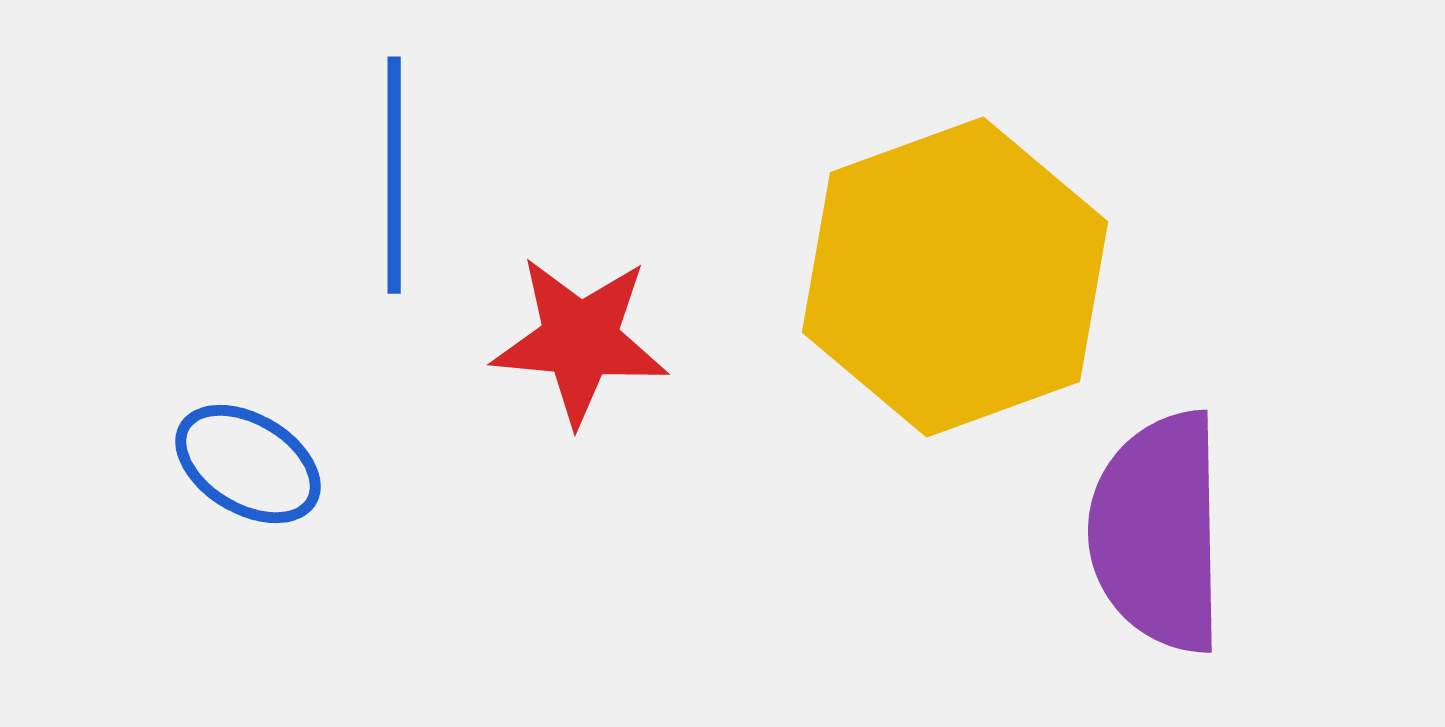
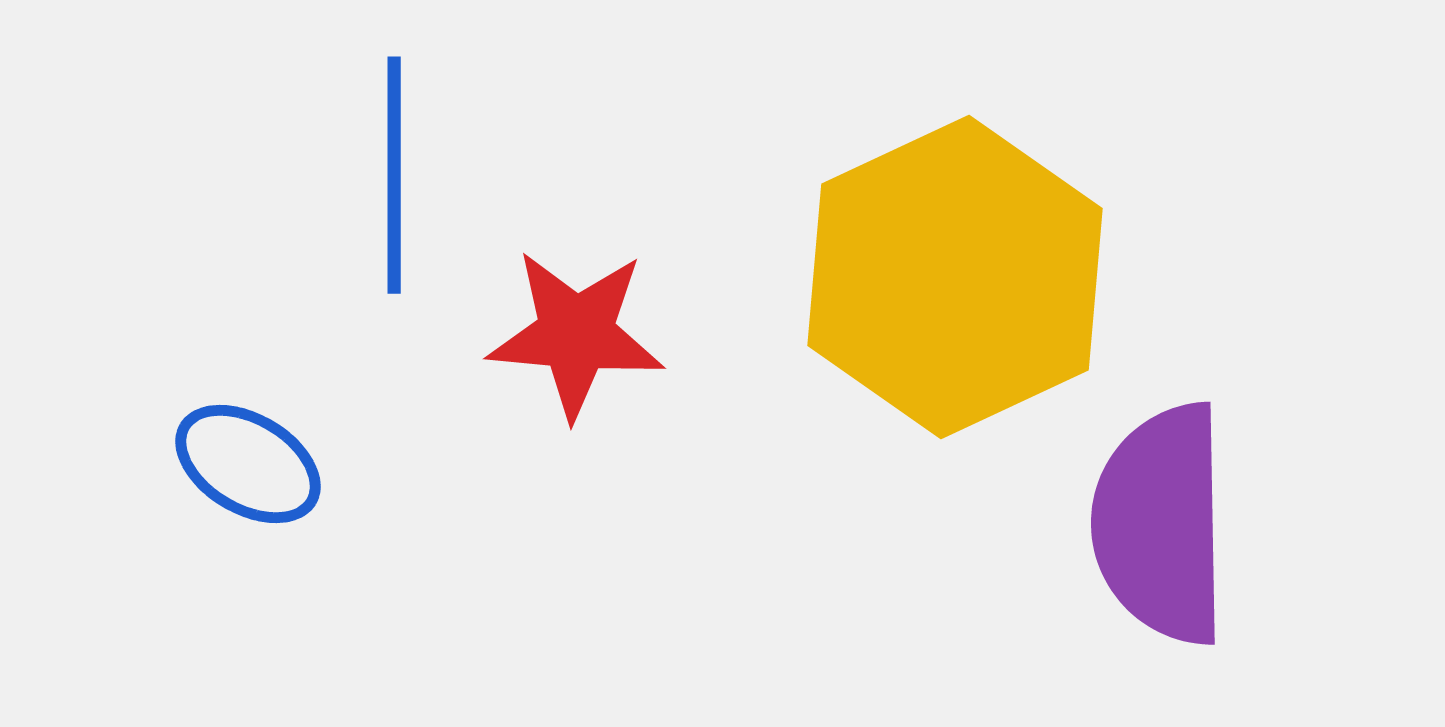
yellow hexagon: rotated 5 degrees counterclockwise
red star: moved 4 px left, 6 px up
purple semicircle: moved 3 px right, 8 px up
